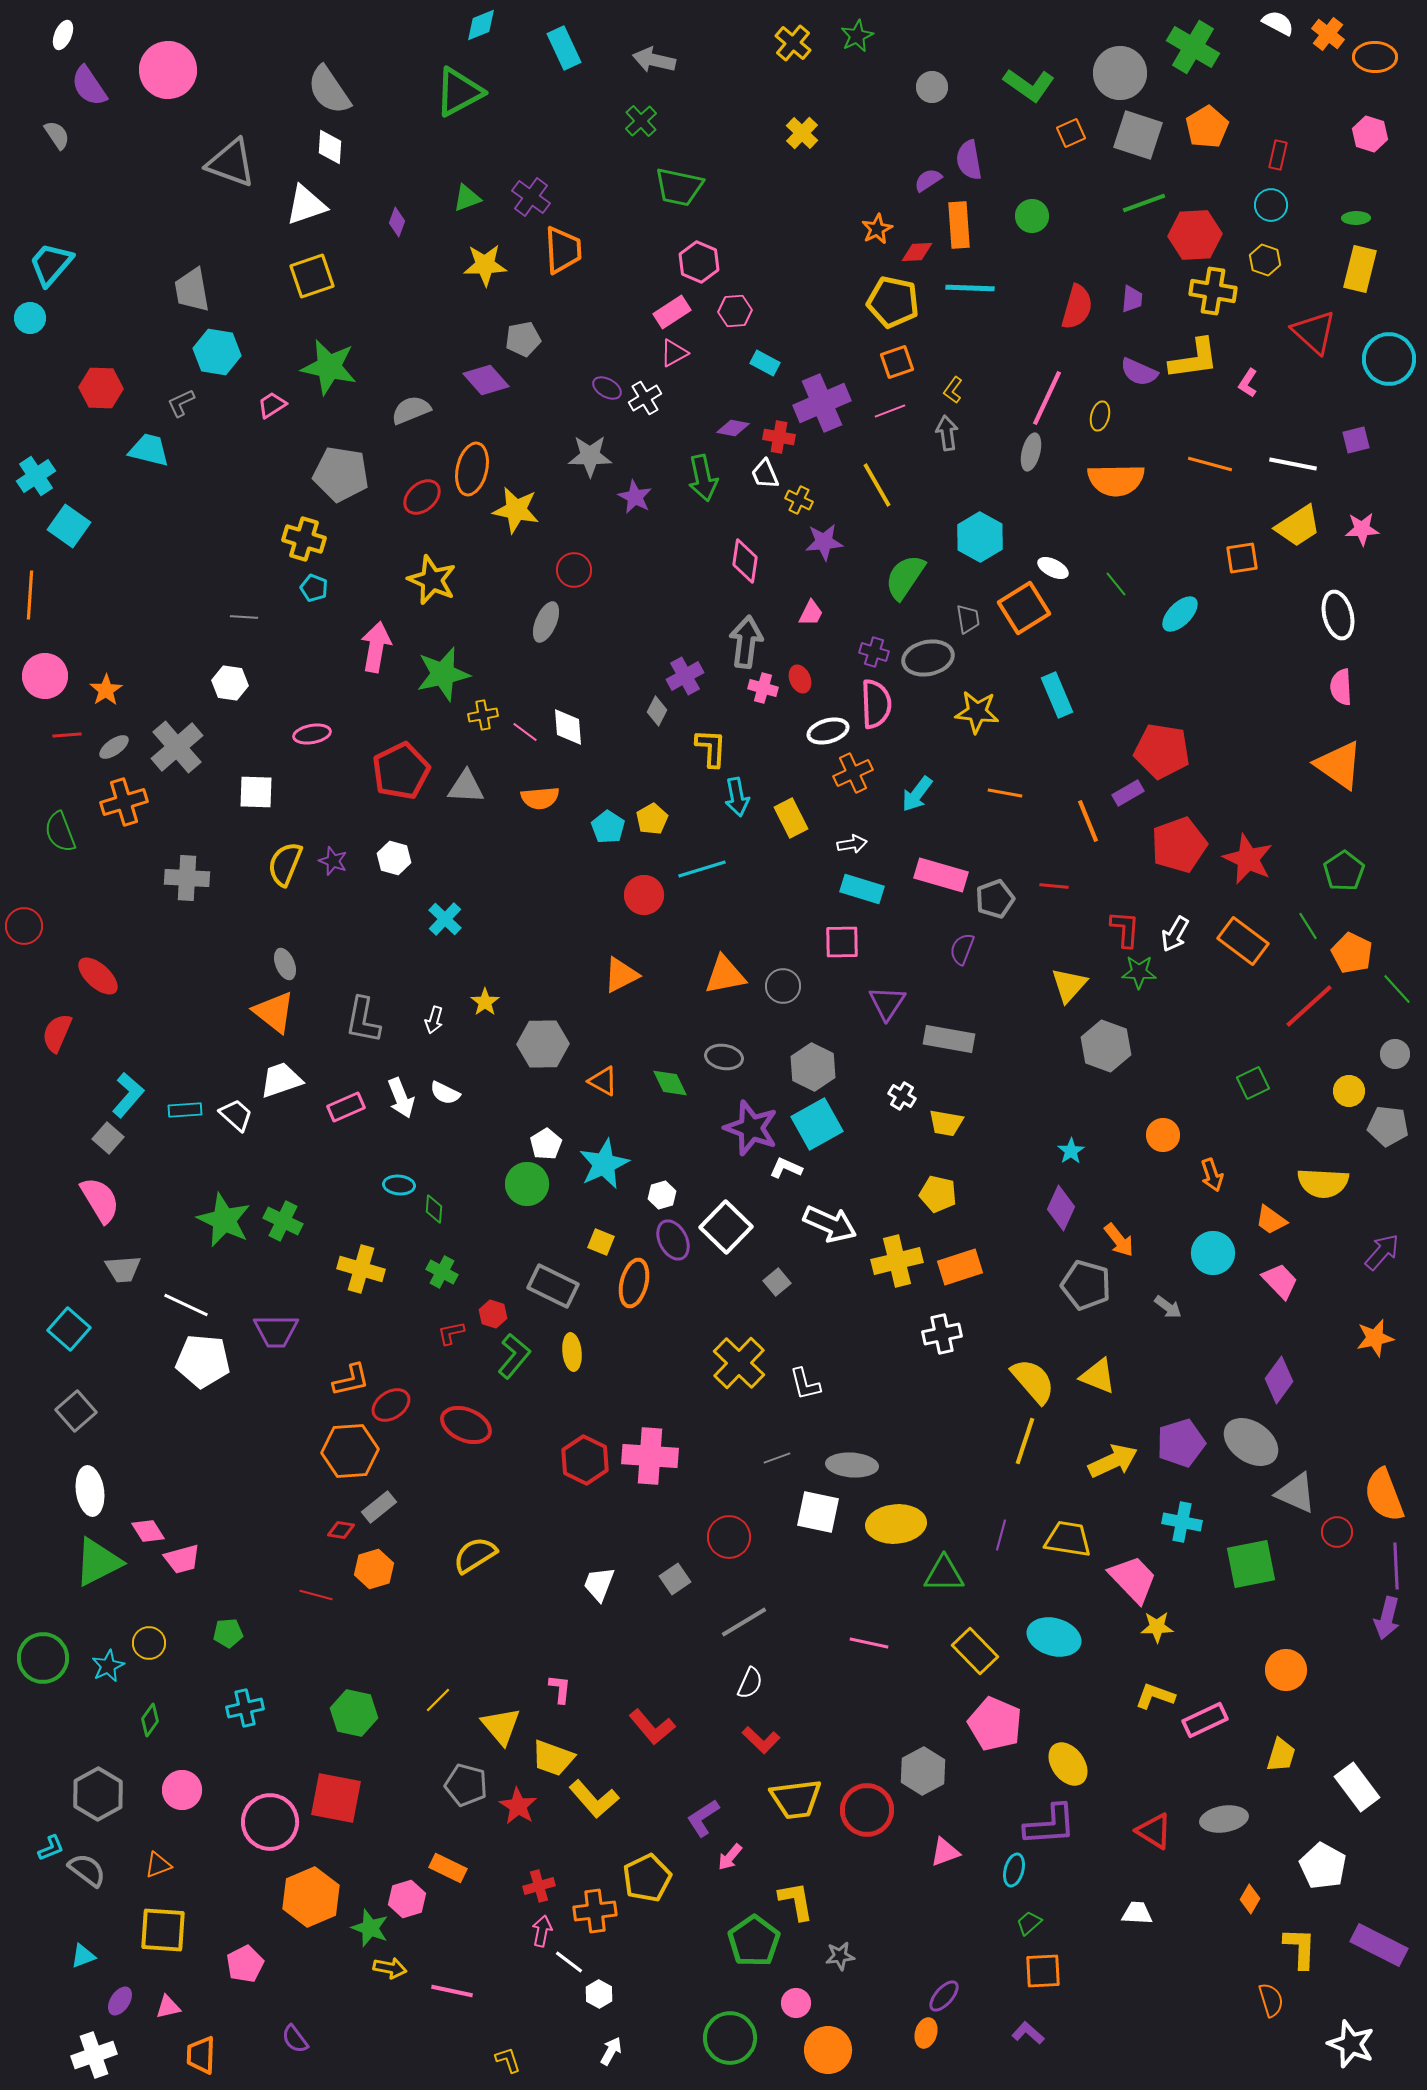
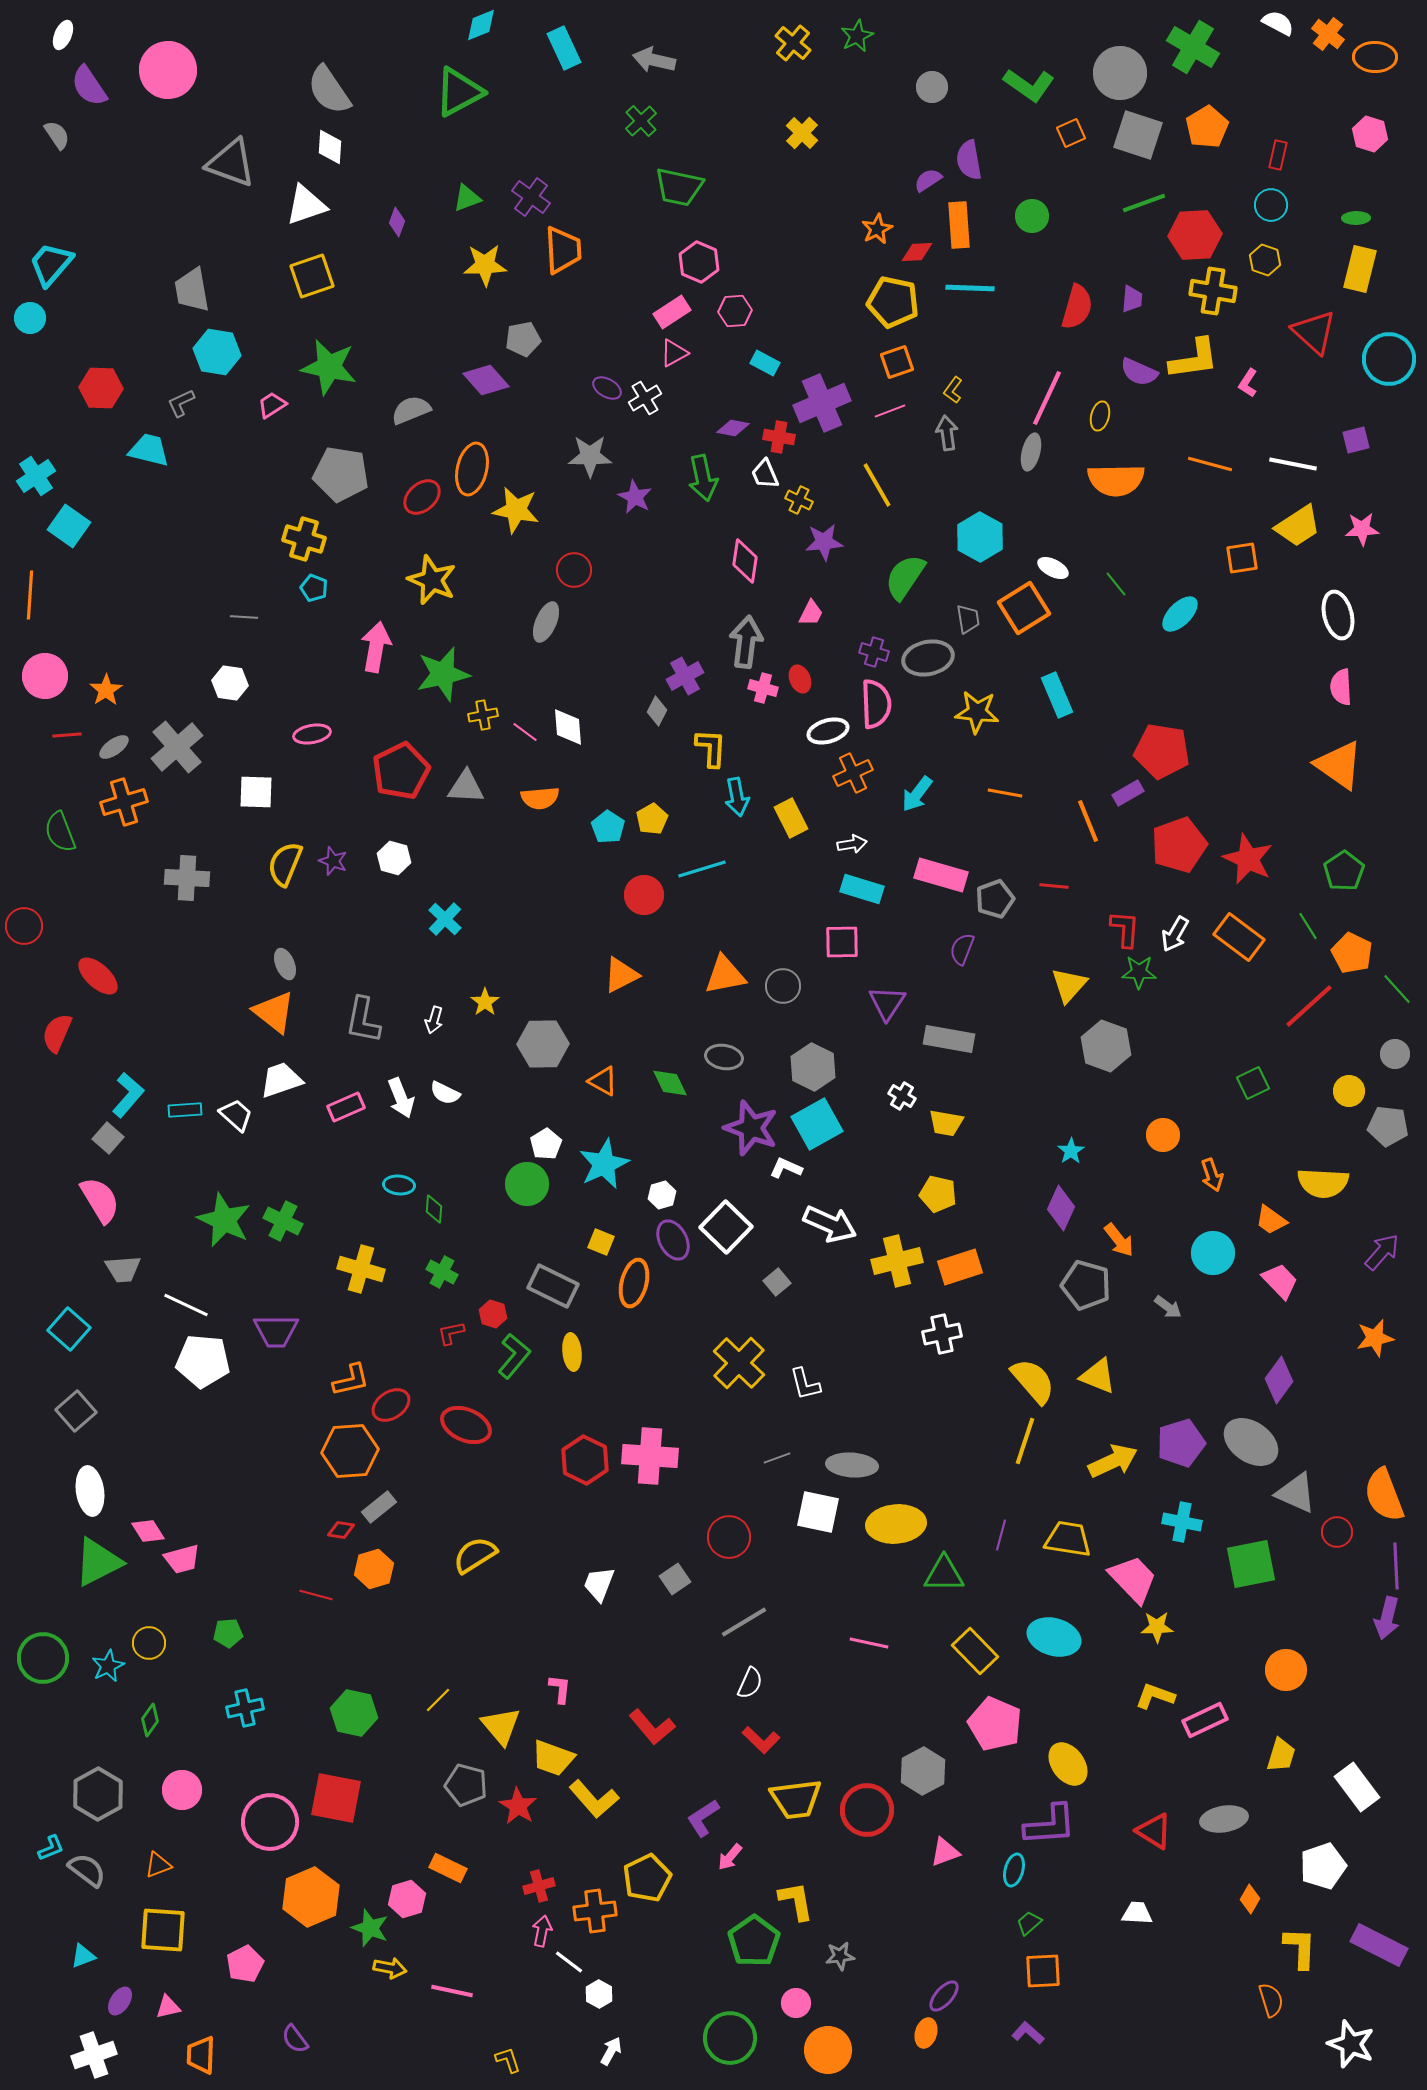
orange rectangle at (1243, 941): moved 4 px left, 4 px up
white pentagon at (1323, 1866): rotated 24 degrees clockwise
